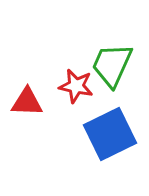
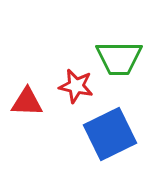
green trapezoid: moved 7 px right, 7 px up; rotated 114 degrees counterclockwise
